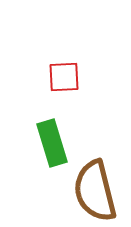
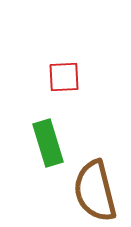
green rectangle: moved 4 px left
